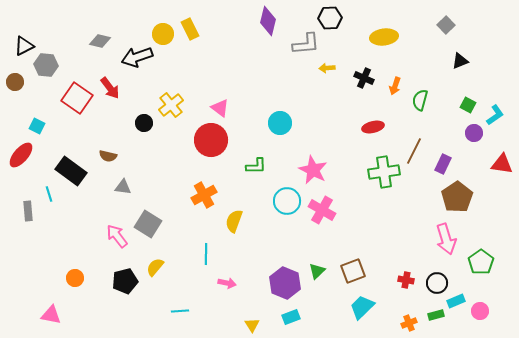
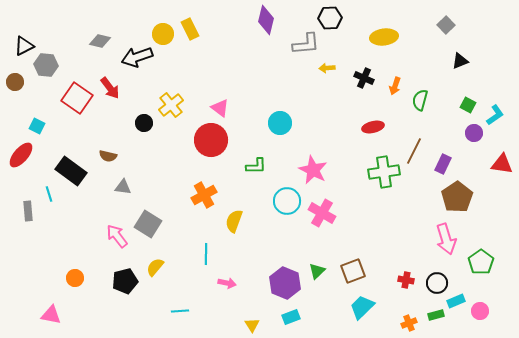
purple diamond at (268, 21): moved 2 px left, 1 px up
pink cross at (322, 210): moved 3 px down
